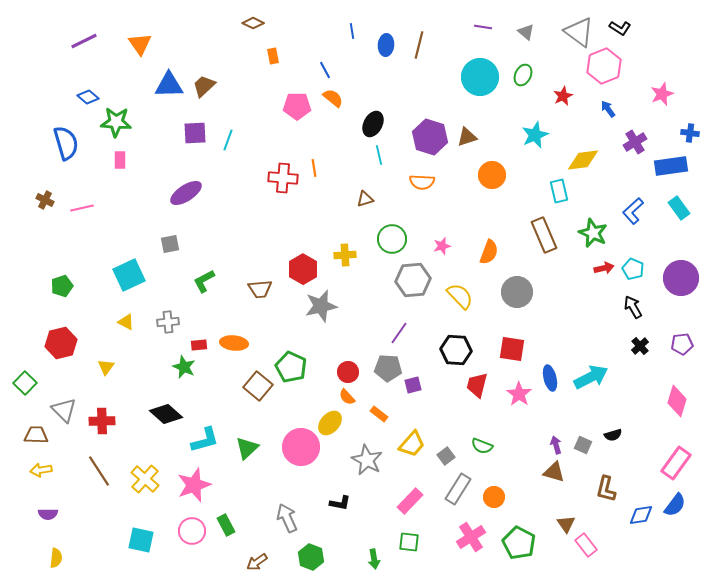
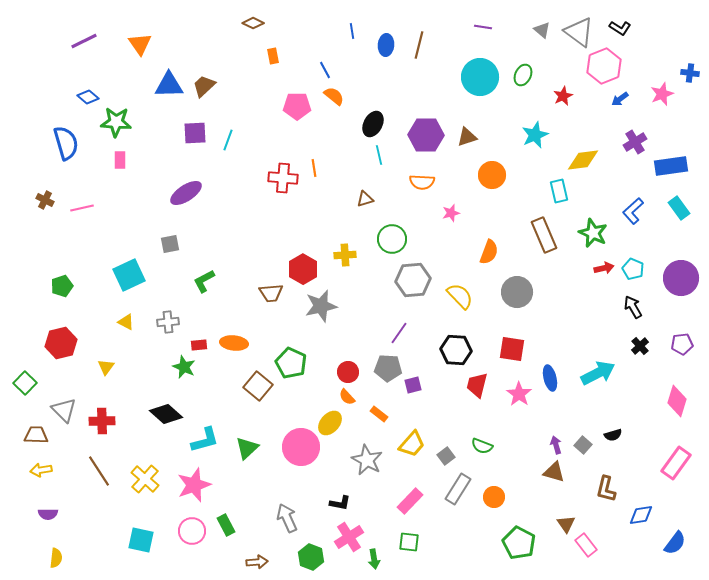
gray triangle at (526, 32): moved 16 px right, 2 px up
orange semicircle at (333, 98): moved 1 px right, 2 px up
blue arrow at (608, 109): moved 12 px right, 10 px up; rotated 90 degrees counterclockwise
blue cross at (690, 133): moved 60 px up
purple hexagon at (430, 137): moved 4 px left, 2 px up; rotated 16 degrees counterclockwise
pink star at (442, 246): moved 9 px right, 33 px up
brown trapezoid at (260, 289): moved 11 px right, 4 px down
green pentagon at (291, 367): moved 4 px up
cyan arrow at (591, 377): moved 7 px right, 4 px up
gray square at (583, 445): rotated 18 degrees clockwise
blue semicircle at (675, 505): moved 38 px down
pink cross at (471, 537): moved 122 px left
brown arrow at (257, 562): rotated 150 degrees counterclockwise
